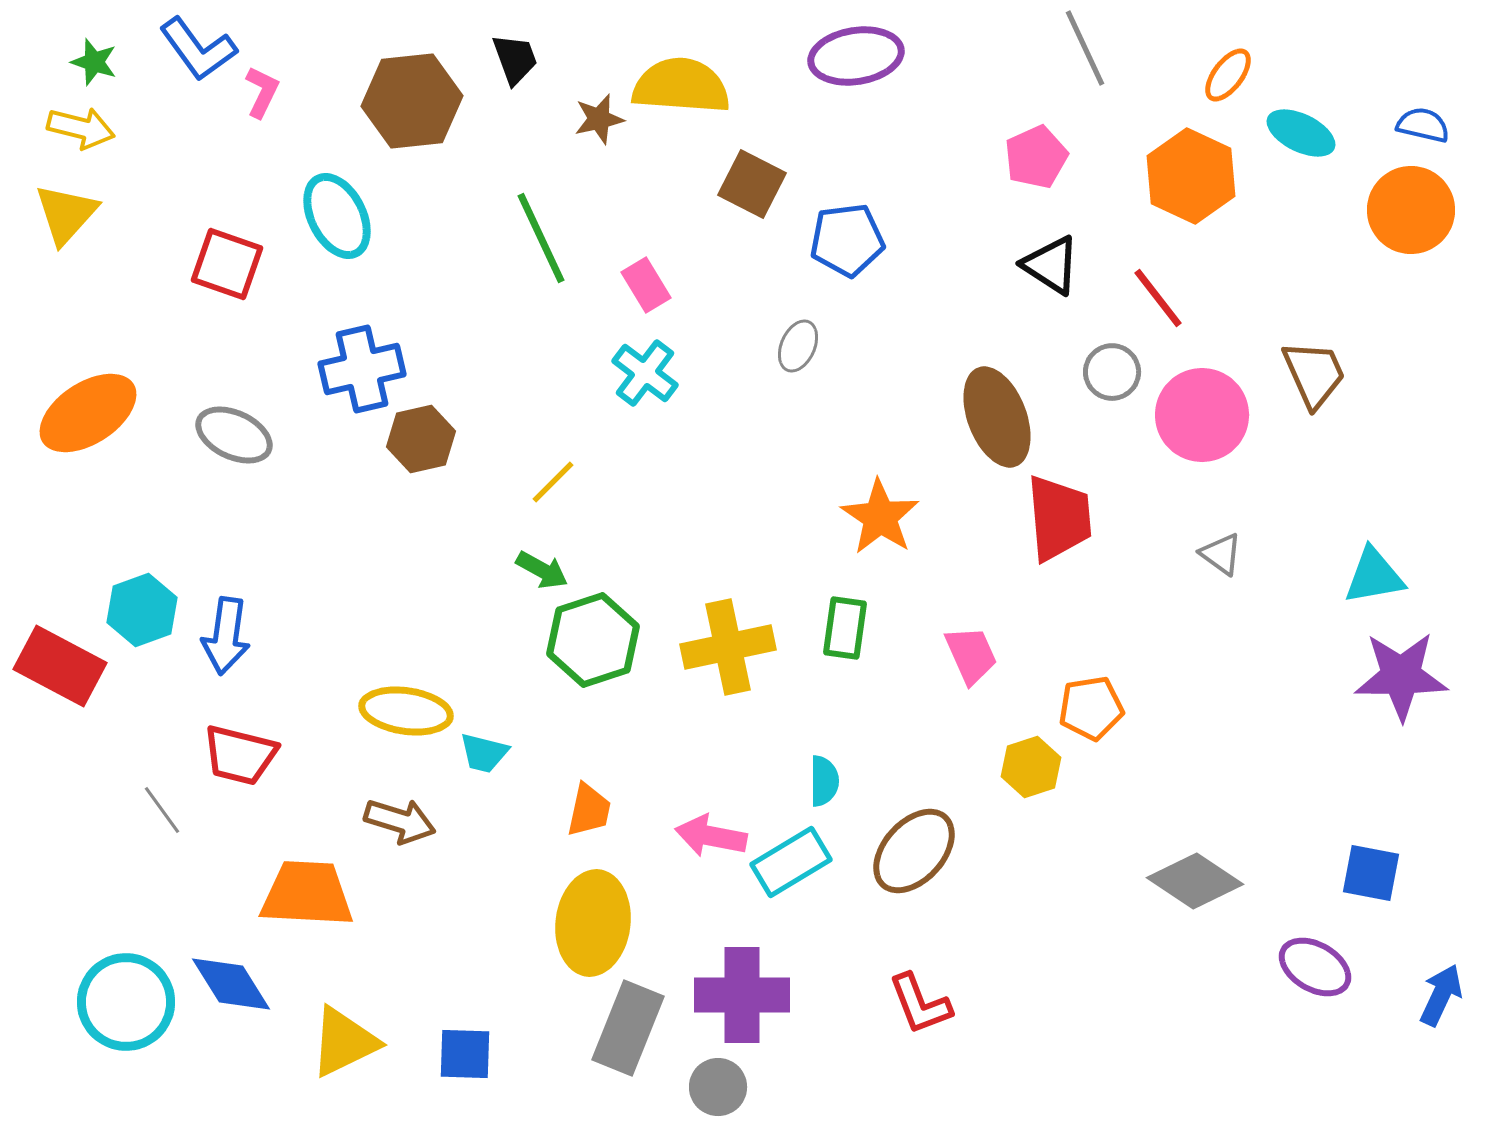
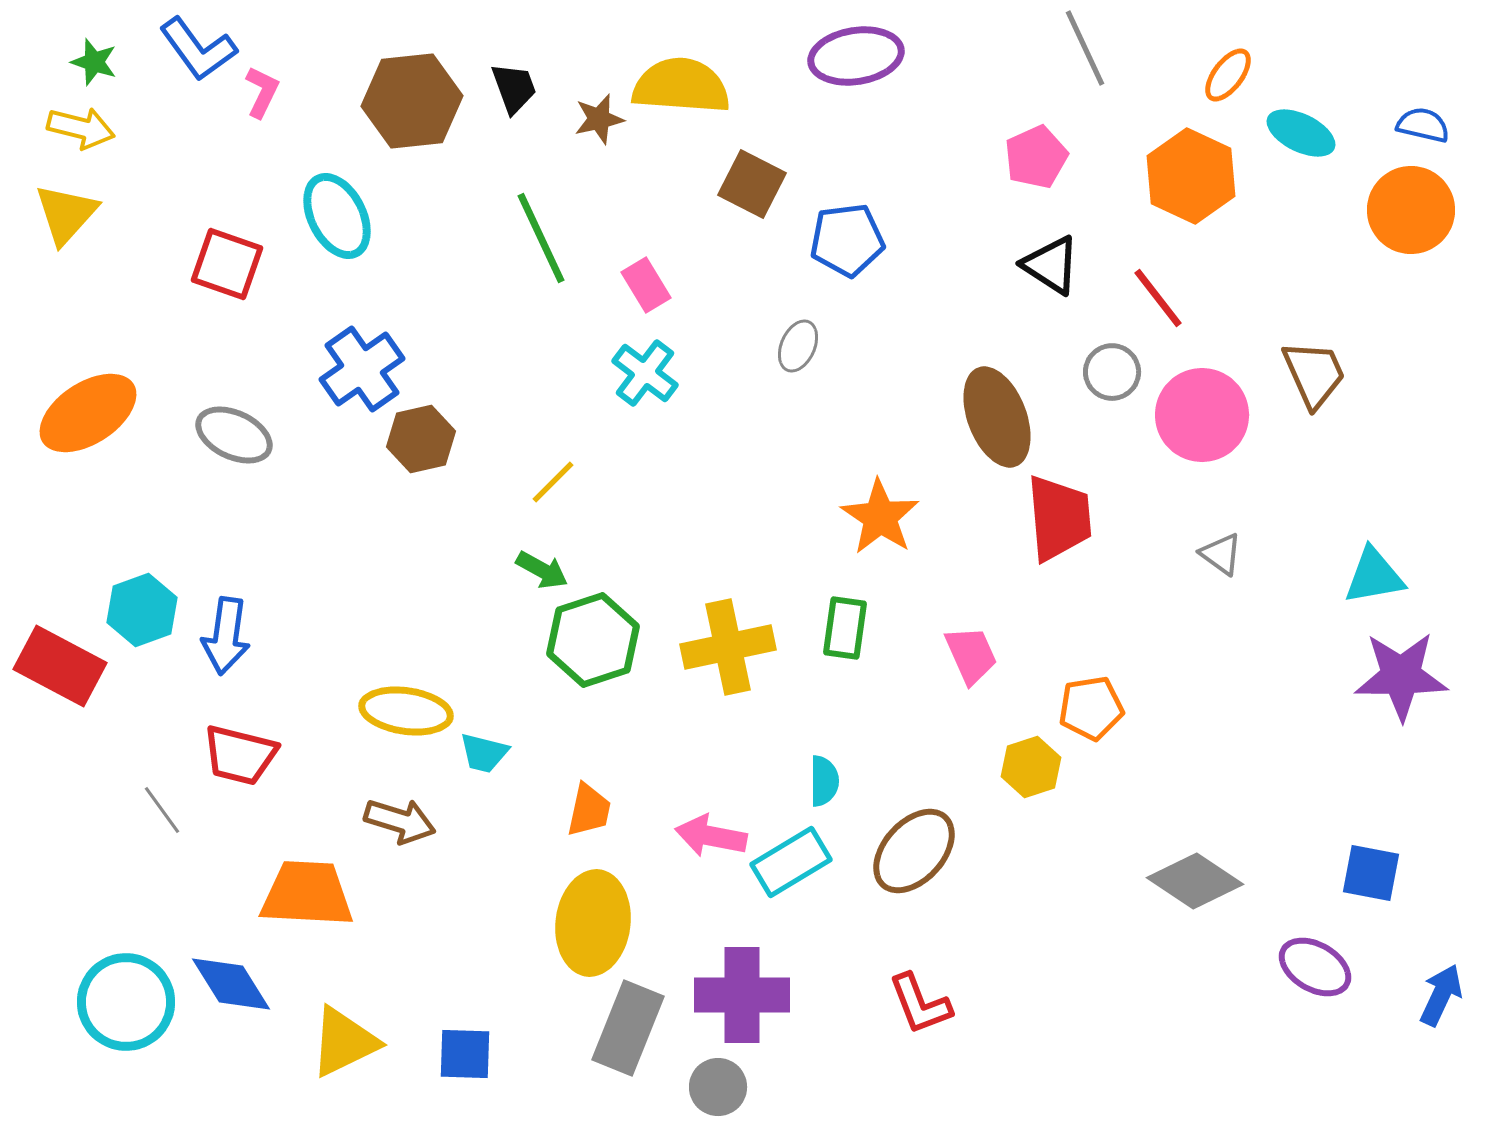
black trapezoid at (515, 59): moved 1 px left, 29 px down
blue cross at (362, 369): rotated 22 degrees counterclockwise
